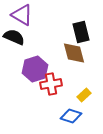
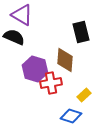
brown diamond: moved 9 px left, 7 px down; rotated 20 degrees clockwise
purple hexagon: rotated 25 degrees counterclockwise
red cross: moved 1 px up
